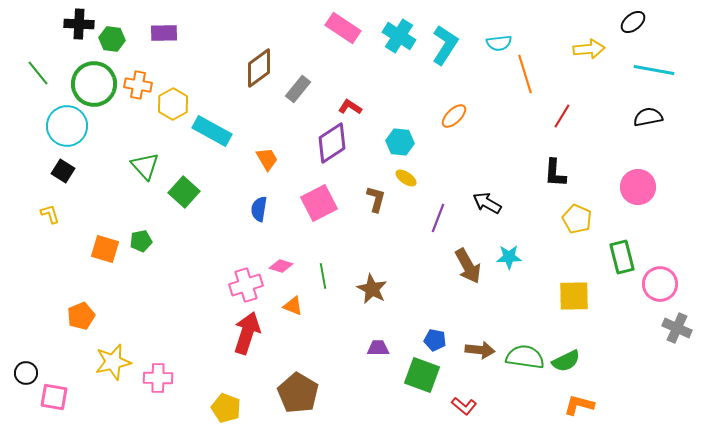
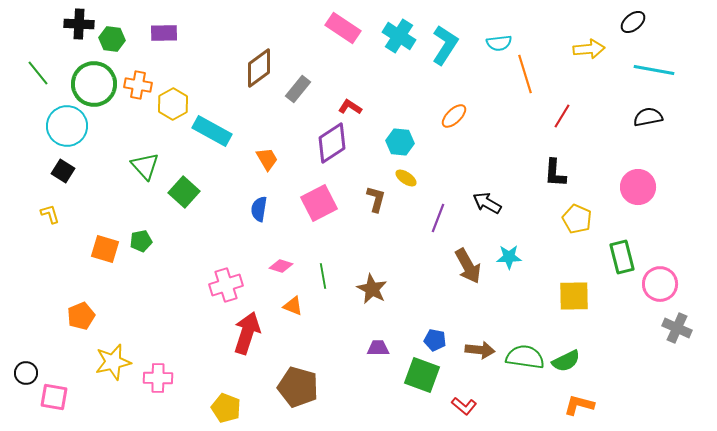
pink cross at (246, 285): moved 20 px left
brown pentagon at (298, 393): moved 6 px up; rotated 15 degrees counterclockwise
